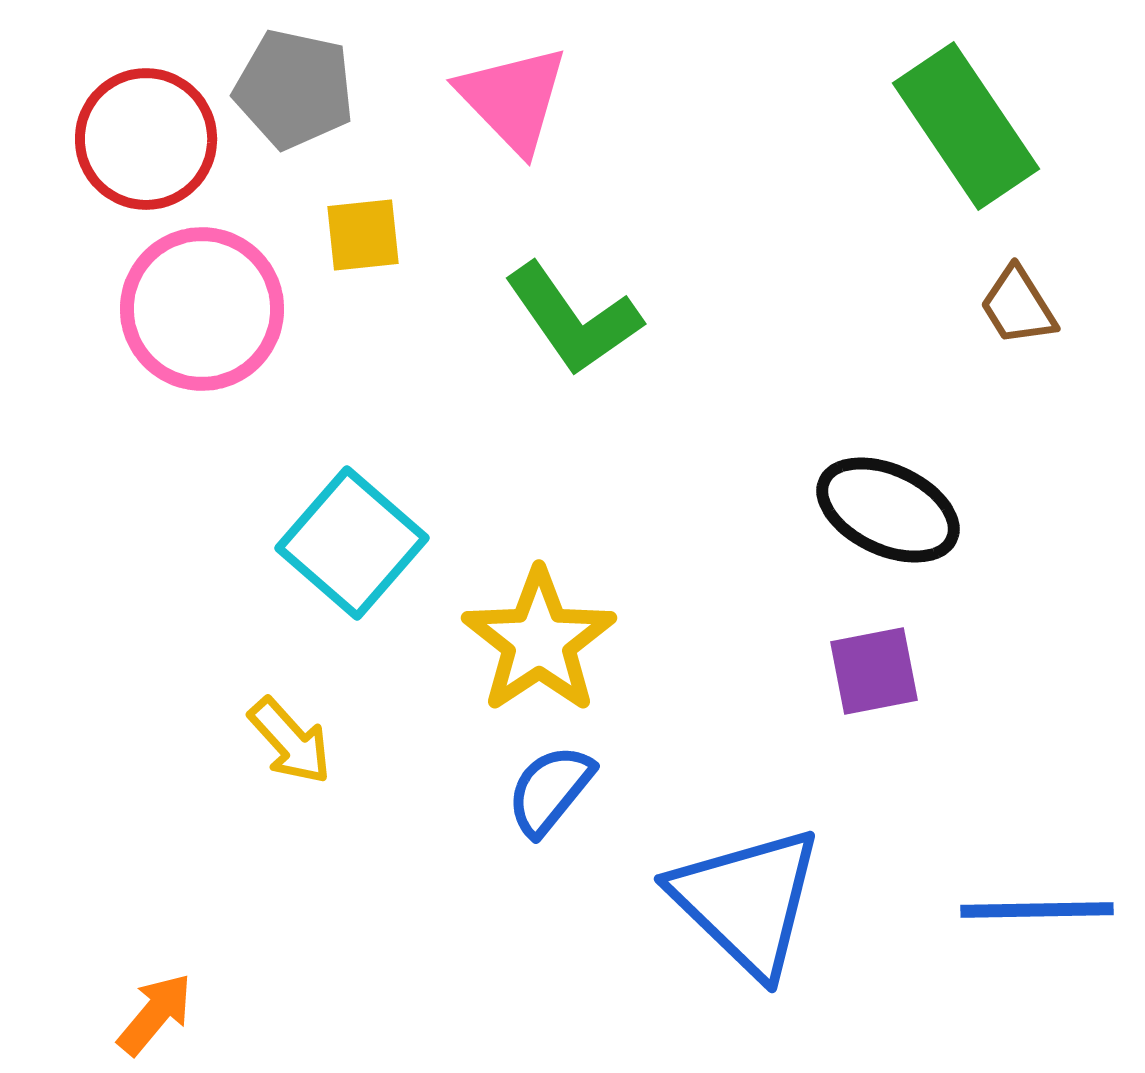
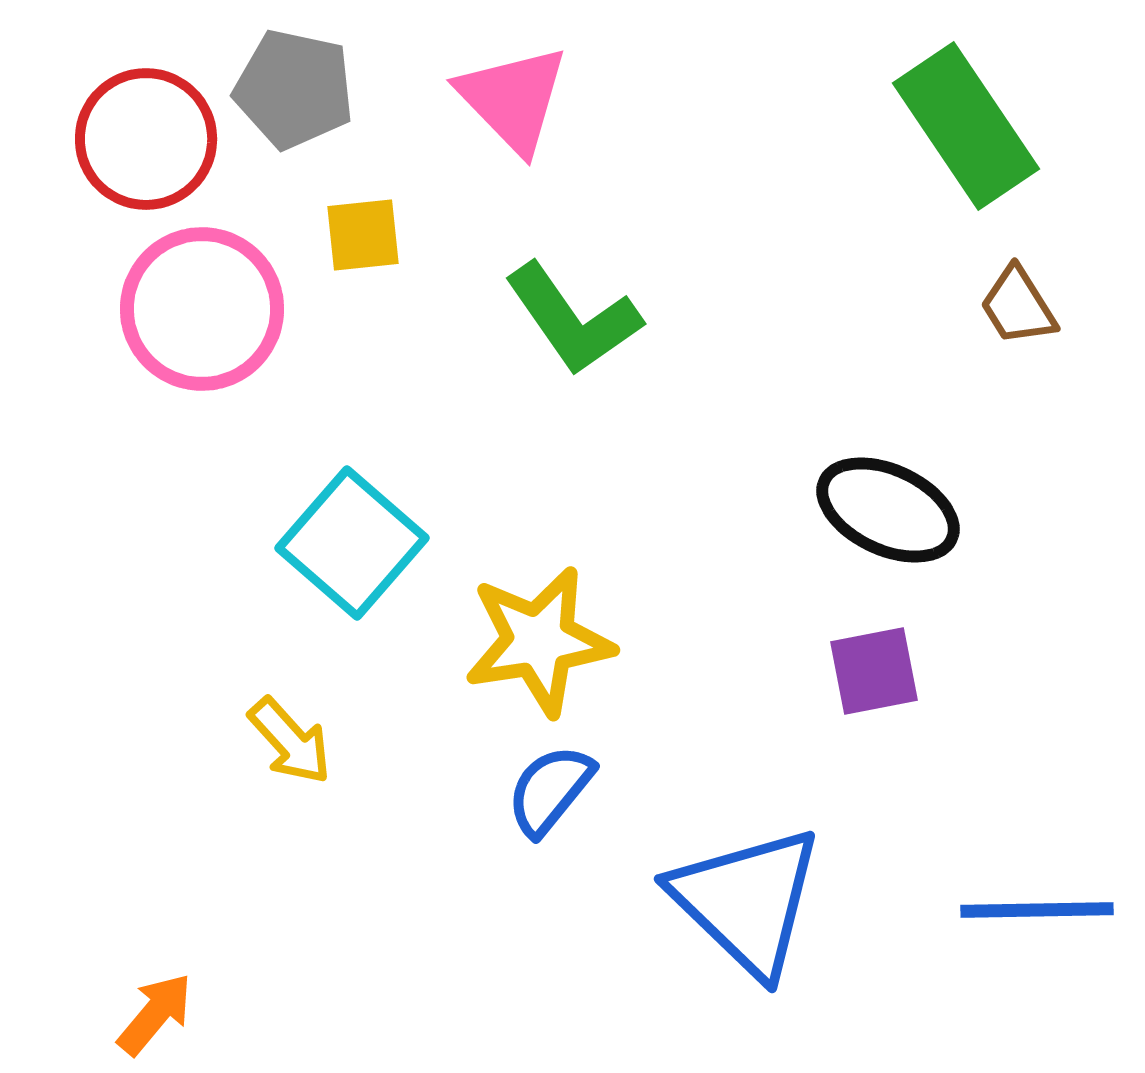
yellow star: rotated 25 degrees clockwise
